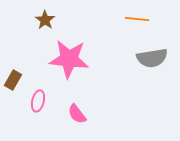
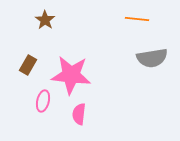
pink star: moved 2 px right, 16 px down
brown rectangle: moved 15 px right, 15 px up
pink ellipse: moved 5 px right
pink semicircle: moved 2 px right; rotated 45 degrees clockwise
